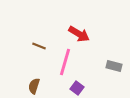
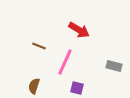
red arrow: moved 4 px up
pink line: rotated 8 degrees clockwise
purple square: rotated 24 degrees counterclockwise
